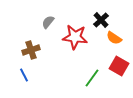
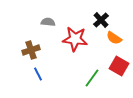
gray semicircle: rotated 56 degrees clockwise
red star: moved 2 px down
blue line: moved 14 px right, 1 px up
